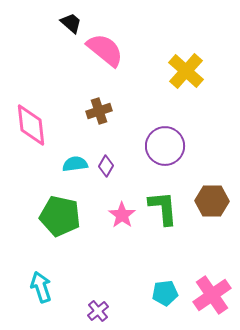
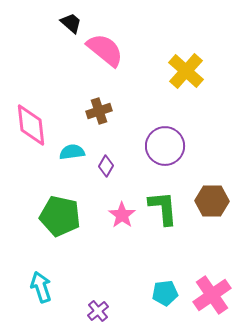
cyan semicircle: moved 3 px left, 12 px up
